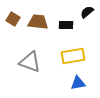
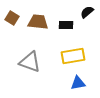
brown square: moved 1 px left, 1 px up
